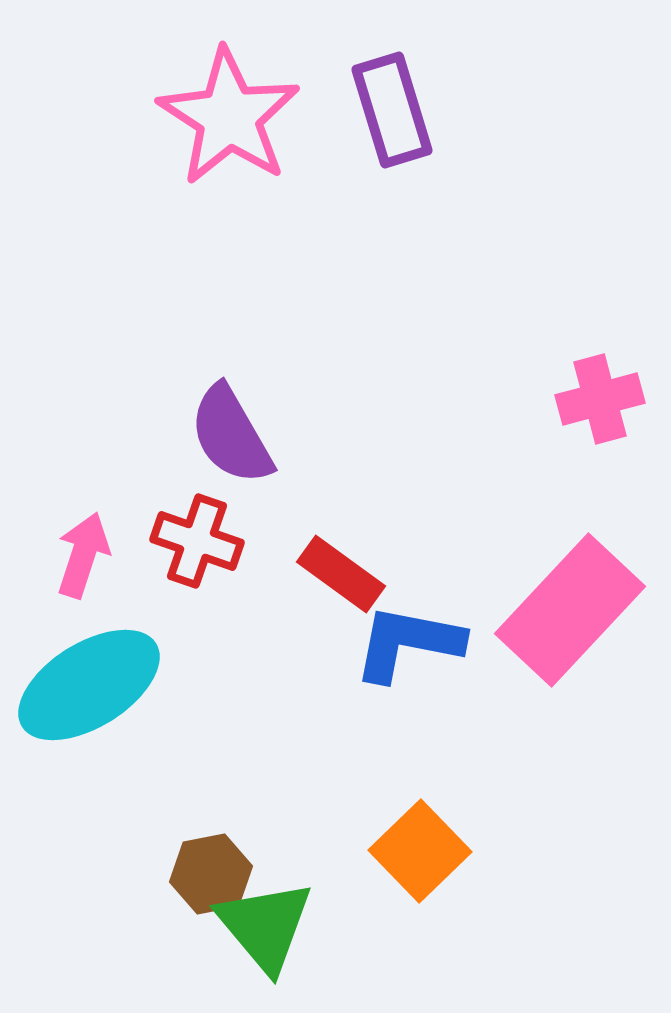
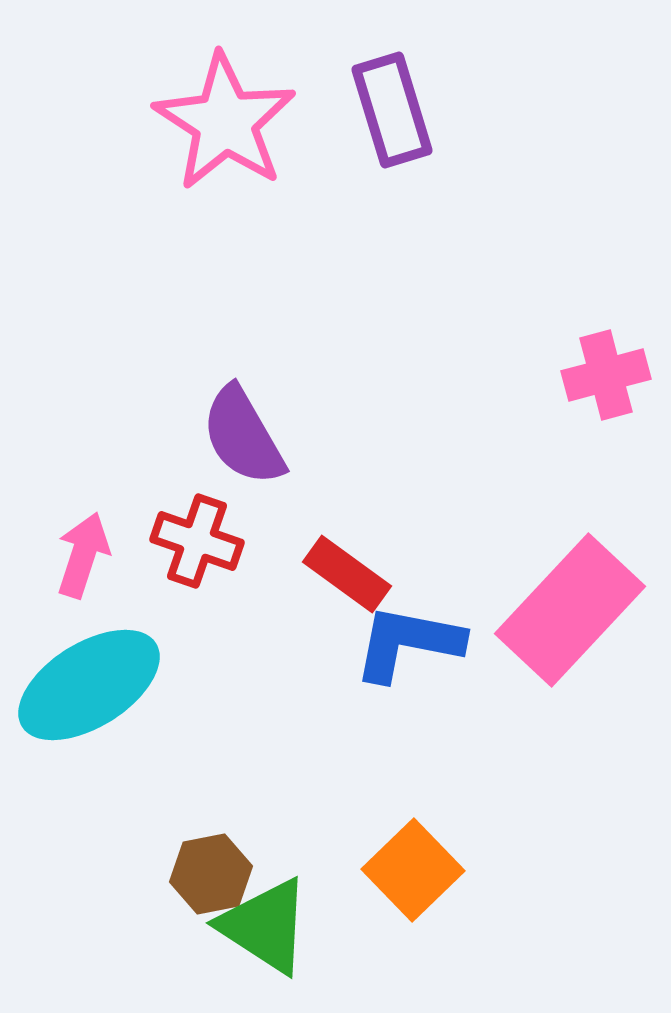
pink star: moved 4 px left, 5 px down
pink cross: moved 6 px right, 24 px up
purple semicircle: moved 12 px right, 1 px down
red rectangle: moved 6 px right
orange square: moved 7 px left, 19 px down
green triangle: rotated 17 degrees counterclockwise
